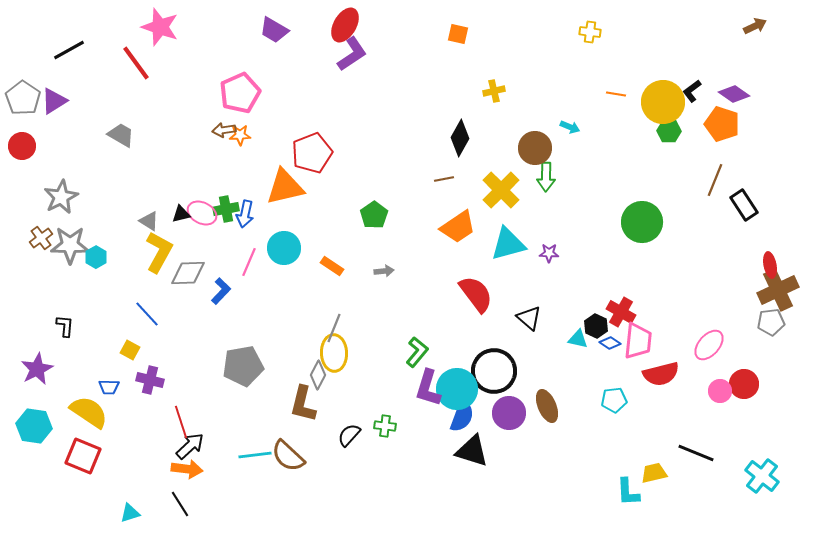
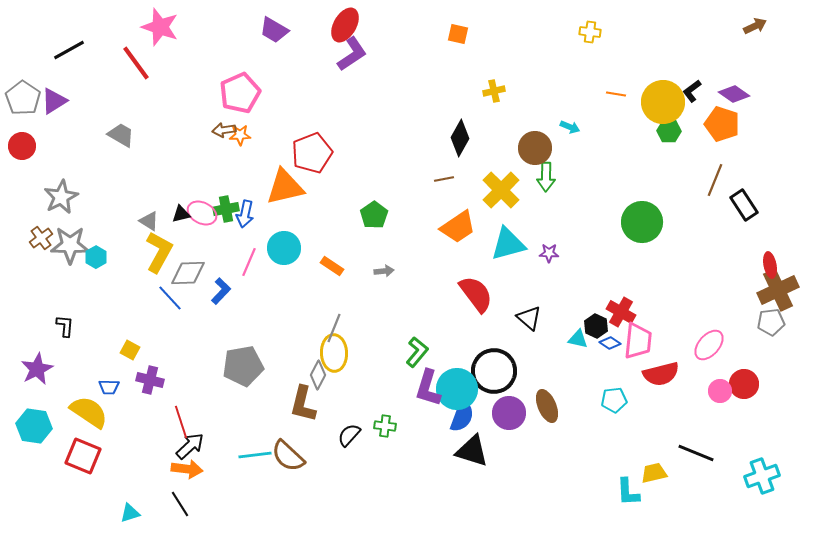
blue line at (147, 314): moved 23 px right, 16 px up
cyan cross at (762, 476): rotated 32 degrees clockwise
